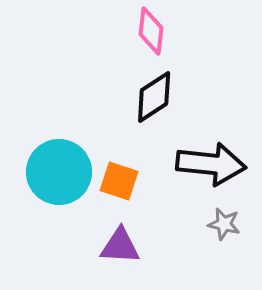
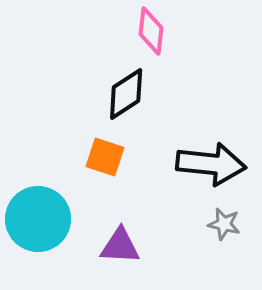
black diamond: moved 28 px left, 3 px up
cyan circle: moved 21 px left, 47 px down
orange square: moved 14 px left, 24 px up
